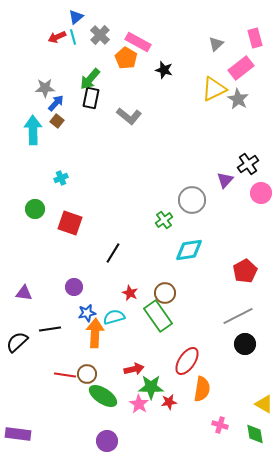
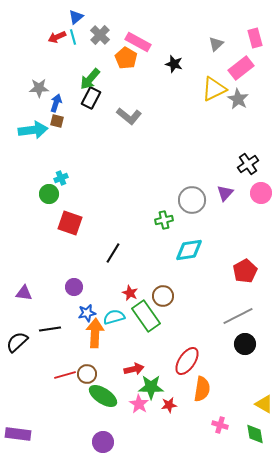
black star at (164, 70): moved 10 px right, 6 px up
gray star at (45, 88): moved 6 px left
black rectangle at (91, 98): rotated 15 degrees clockwise
blue arrow at (56, 103): rotated 24 degrees counterclockwise
brown square at (57, 121): rotated 24 degrees counterclockwise
cyan arrow at (33, 130): rotated 84 degrees clockwise
purple triangle at (225, 180): moved 13 px down
green circle at (35, 209): moved 14 px right, 15 px up
green cross at (164, 220): rotated 24 degrees clockwise
brown circle at (165, 293): moved 2 px left, 3 px down
green rectangle at (158, 316): moved 12 px left
red line at (65, 375): rotated 25 degrees counterclockwise
red star at (169, 402): moved 3 px down
purple circle at (107, 441): moved 4 px left, 1 px down
